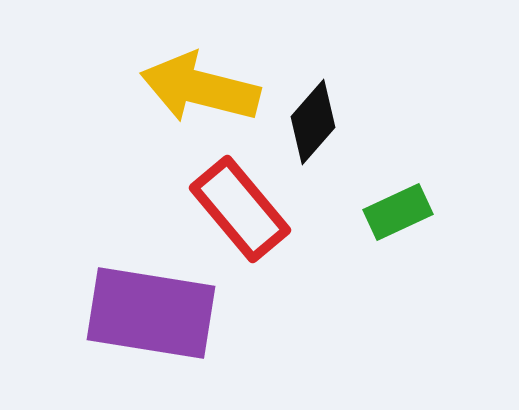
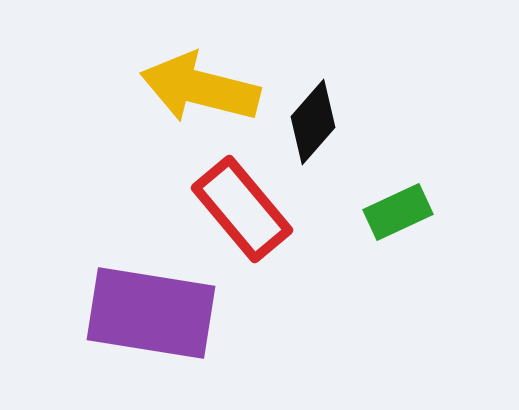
red rectangle: moved 2 px right
